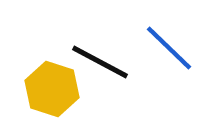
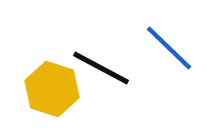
black line: moved 1 px right, 6 px down
